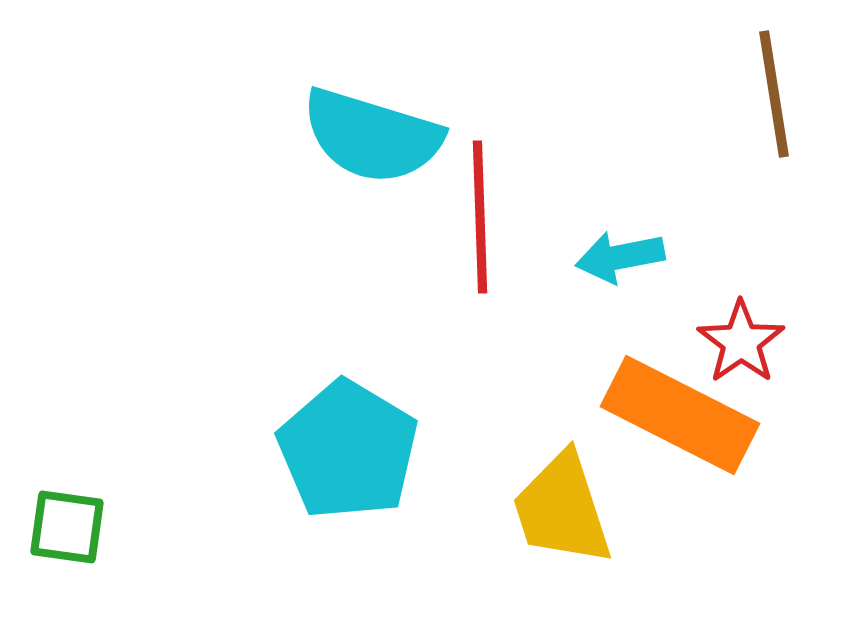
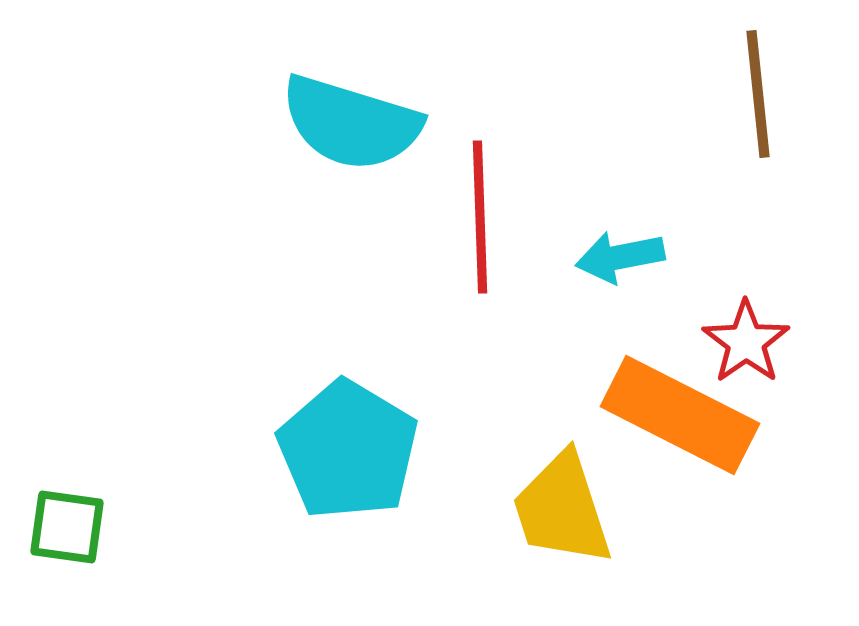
brown line: moved 16 px left; rotated 3 degrees clockwise
cyan semicircle: moved 21 px left, 13 px up
red star: moved 5 px right
